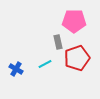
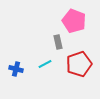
pink pentagon: rotated 20 degrees clockwise
red pentagon: moved 2 px right, 6 px down
blue cross: rotated 16 degrees counterclockwise
